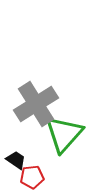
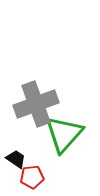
gray cross: rotated 12 degrees clockwise
black trapezoid: moved 1 px up
